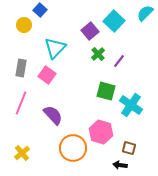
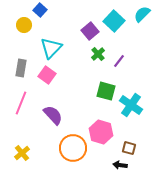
cyan semicircle: moved 3 px left, 1 px down
cyan triangle: moved 4 px left
